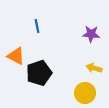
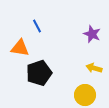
blue line: rotated 16 degrees counterclockwise
purple star: moved 1 px right; rotated 18 degrees clockwise
orange triangle: moved 4 px right, 8 px up; rotated 18 degrees counterclockwise
yellow circle: moved 2 px down
